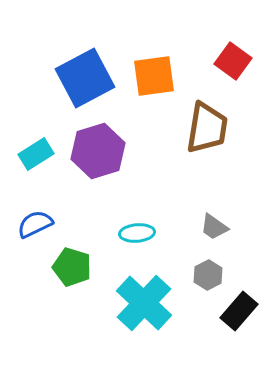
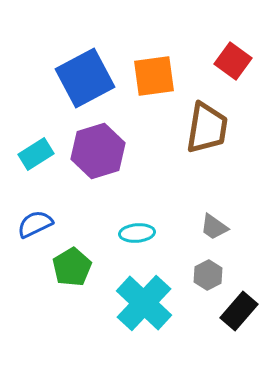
green pentagon: rotated 24 degrees clockwise
